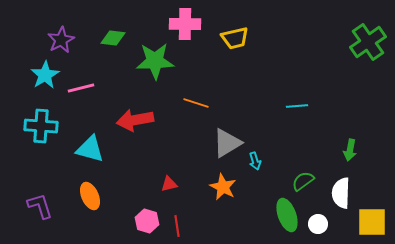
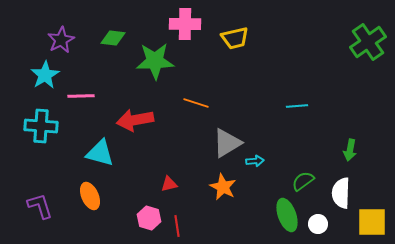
pink line: moved 8 px down; rotated 12 degrees clockwise
cyan triangle: moved 10 px right, 4 px down
cyan arrow: rotated 78 degrees counterclockwise
pink hexagon: moved 2 px right, 3 px up
